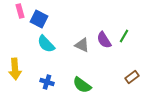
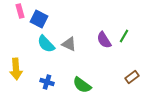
gray triangle: moved 13 px left, 1 px up
yellow arrow: moved 1 px right
